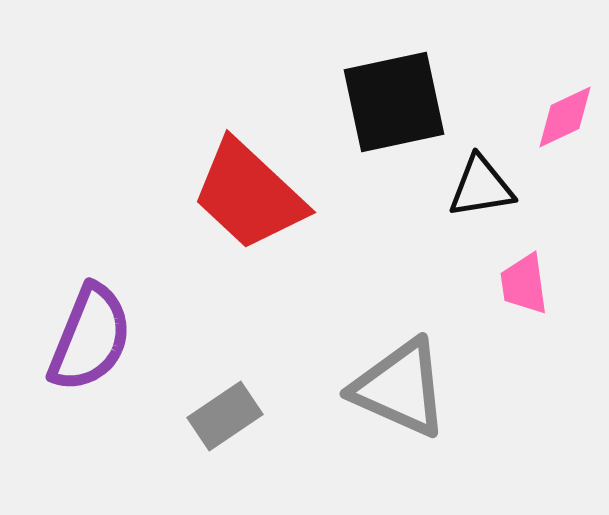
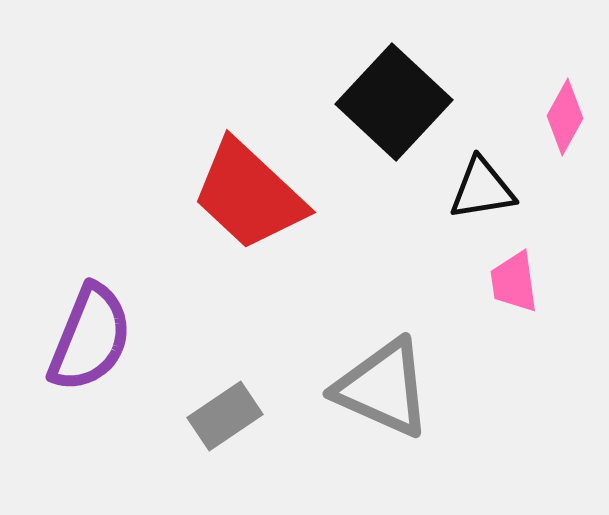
black square: rotated 35 degrees counterclockwise
pink diamond: rotated 36 degrees counterclockwise
black triangle: moved 1 px right, 2 px down
pink trapezoid: moved 10 px left, 2 px up
gray triangle: moved 17 px left
